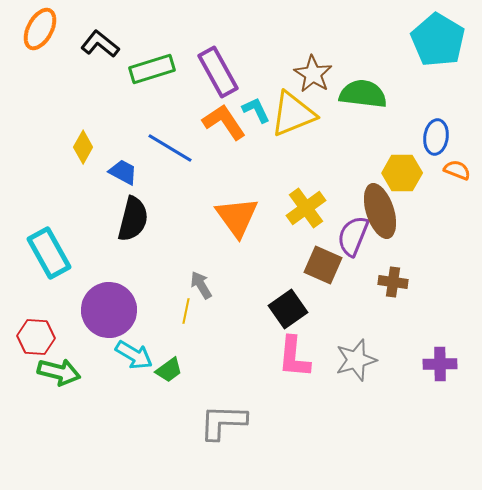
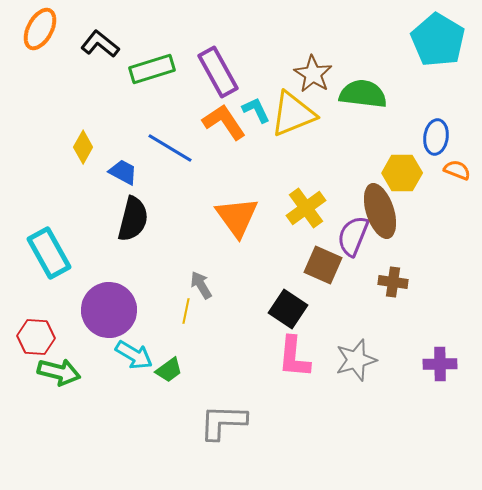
black square: rotated 21 degrees counterclockwise
